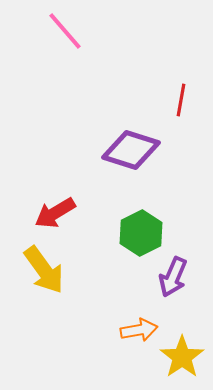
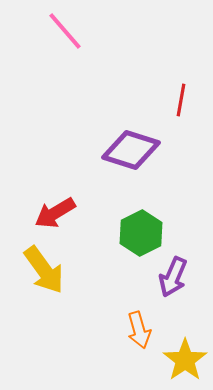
orange arrow: rotated 84 degrees clockwise
yellow star: moved 3 px right, 3 px down
